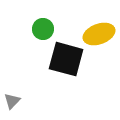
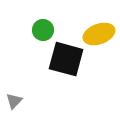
green circle: moved 1 px down
gray triangle: moved 2 px right
